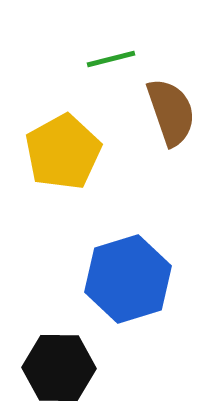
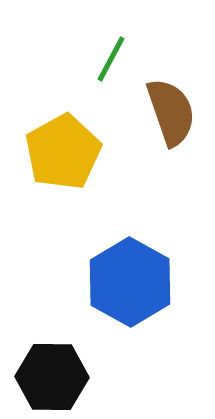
green line: rotated 48 degrees counterclockwise
blue hexagon: moved 2 px right, 3 px down; rotated 14 degrees counterclockwise
black hexagon: moved 7 px left, 9 px down
